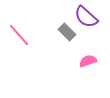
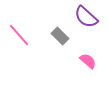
gray rectangle: moved 7 px left, 4 px down
pink semicircle: rotated 60 degrees clockwise
